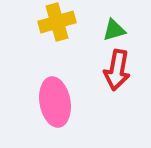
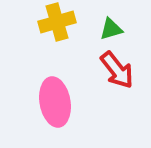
green triangle: moved 3 px left, 1 px up
red arrow: rotated 48 degrees counterclockwise
